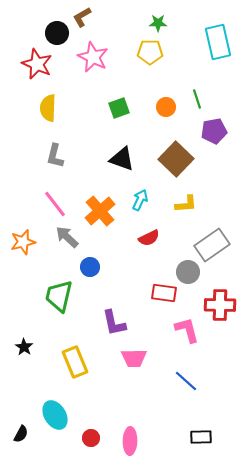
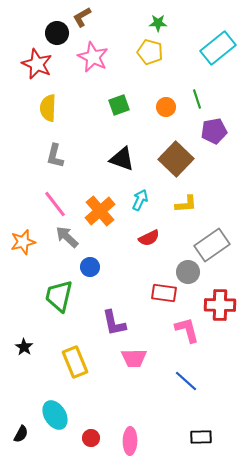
cyan rectangle: moved 6 px down; rotated 64 degrees clockwise
yellow pentagon: rotated 15 degrees clockwise
green square: moved 3 px up
